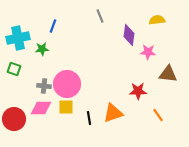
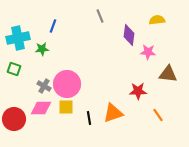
gray cross: rotated 24 degrees clockwise
